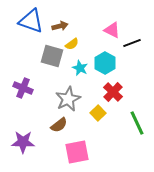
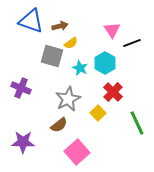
pink triangle: rotated 30 degrees clockwise
yellow semicircle: moved 1 px left, 1 px up
purple cross: moved 2 px left
pink square: rotated 30 degrees counterclockwise
